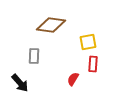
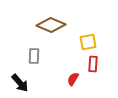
brown diamond: rotated 16 degrees clockwise
